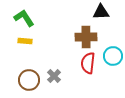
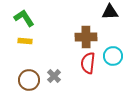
black triangle: moved 9 px right
